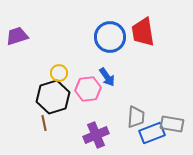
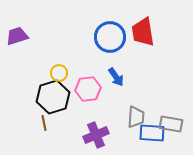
blue arrow: moved 9 px right
gray rectangle: moved 1 px left
blue rectangle: rotated 25 degrees clockwise
